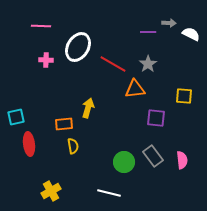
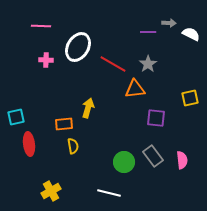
yellow square: moved 6 px right, 2 px down; rotated 18 degrees counterclockwise
